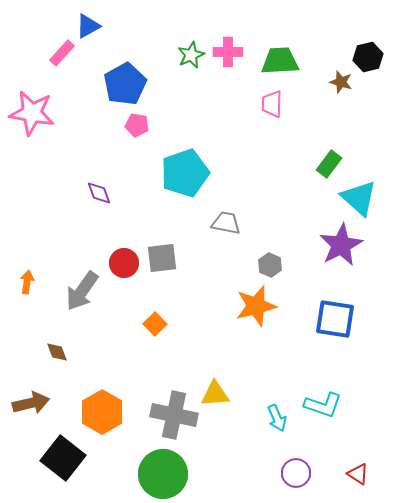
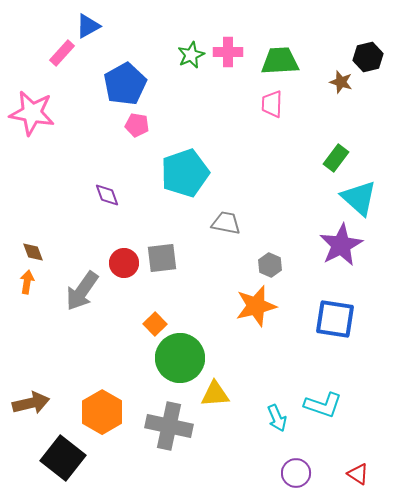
green rectangle: moved 7 px right, 6 px up
purple diamond: moved 8 px right, 2 px down
brown diamond: moved 24 px left, 100 px up
gray cross: moved 5 px left, 11 px down
green circle: moved 17 px right, 116 px up
